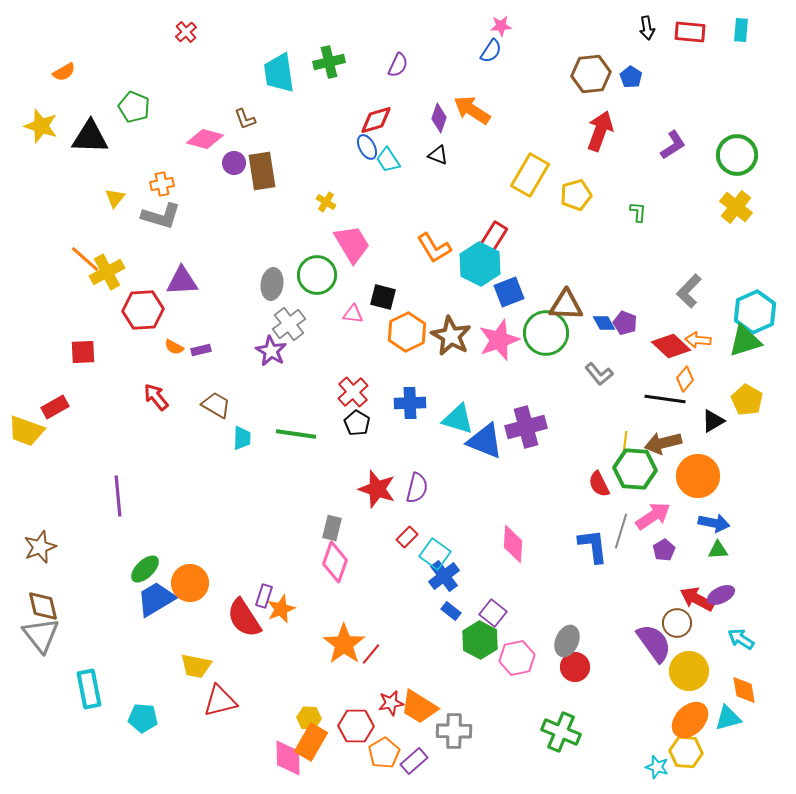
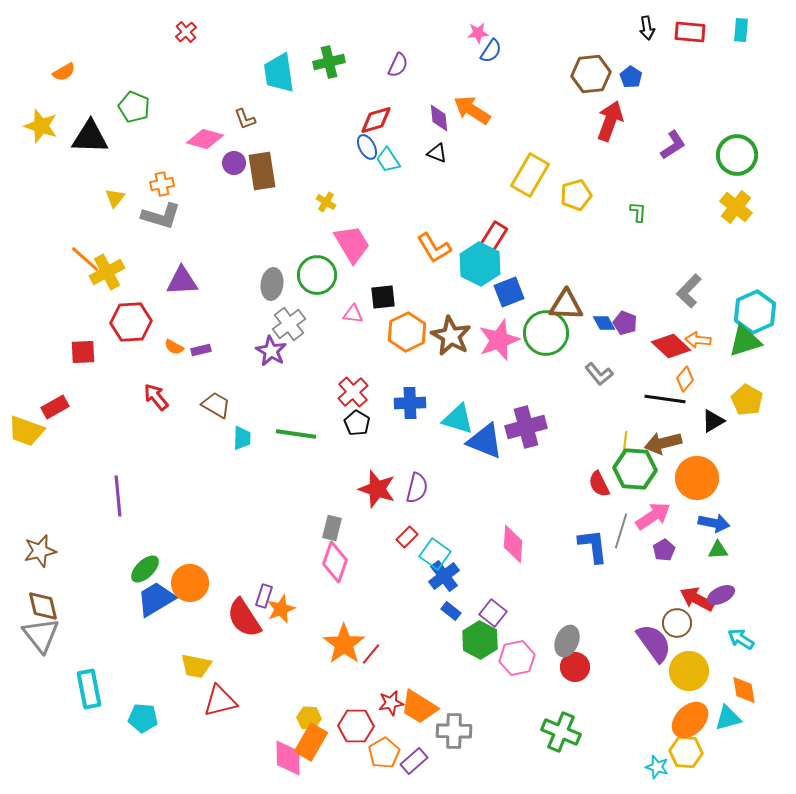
pink star at (501, 26): moved 23 px left, 7 px down
purple diamond at (439, 118): rotated 24 degrees counterclockwise
red arrow at (600, 131): moved 10 px right, 10 px up
black triangle at (438, 155): moved 1 px left, 2 px up
black square at (383, 297): rotated 20 degrees counterclockwise
red hexagon at (143, 310): moved 12 px left, 12 px down
orange circle at (698, 476): moved 1 px left, 2 px down
brown star at (40, 547): moved 4 px down; rotated 8 degrees clockwise
